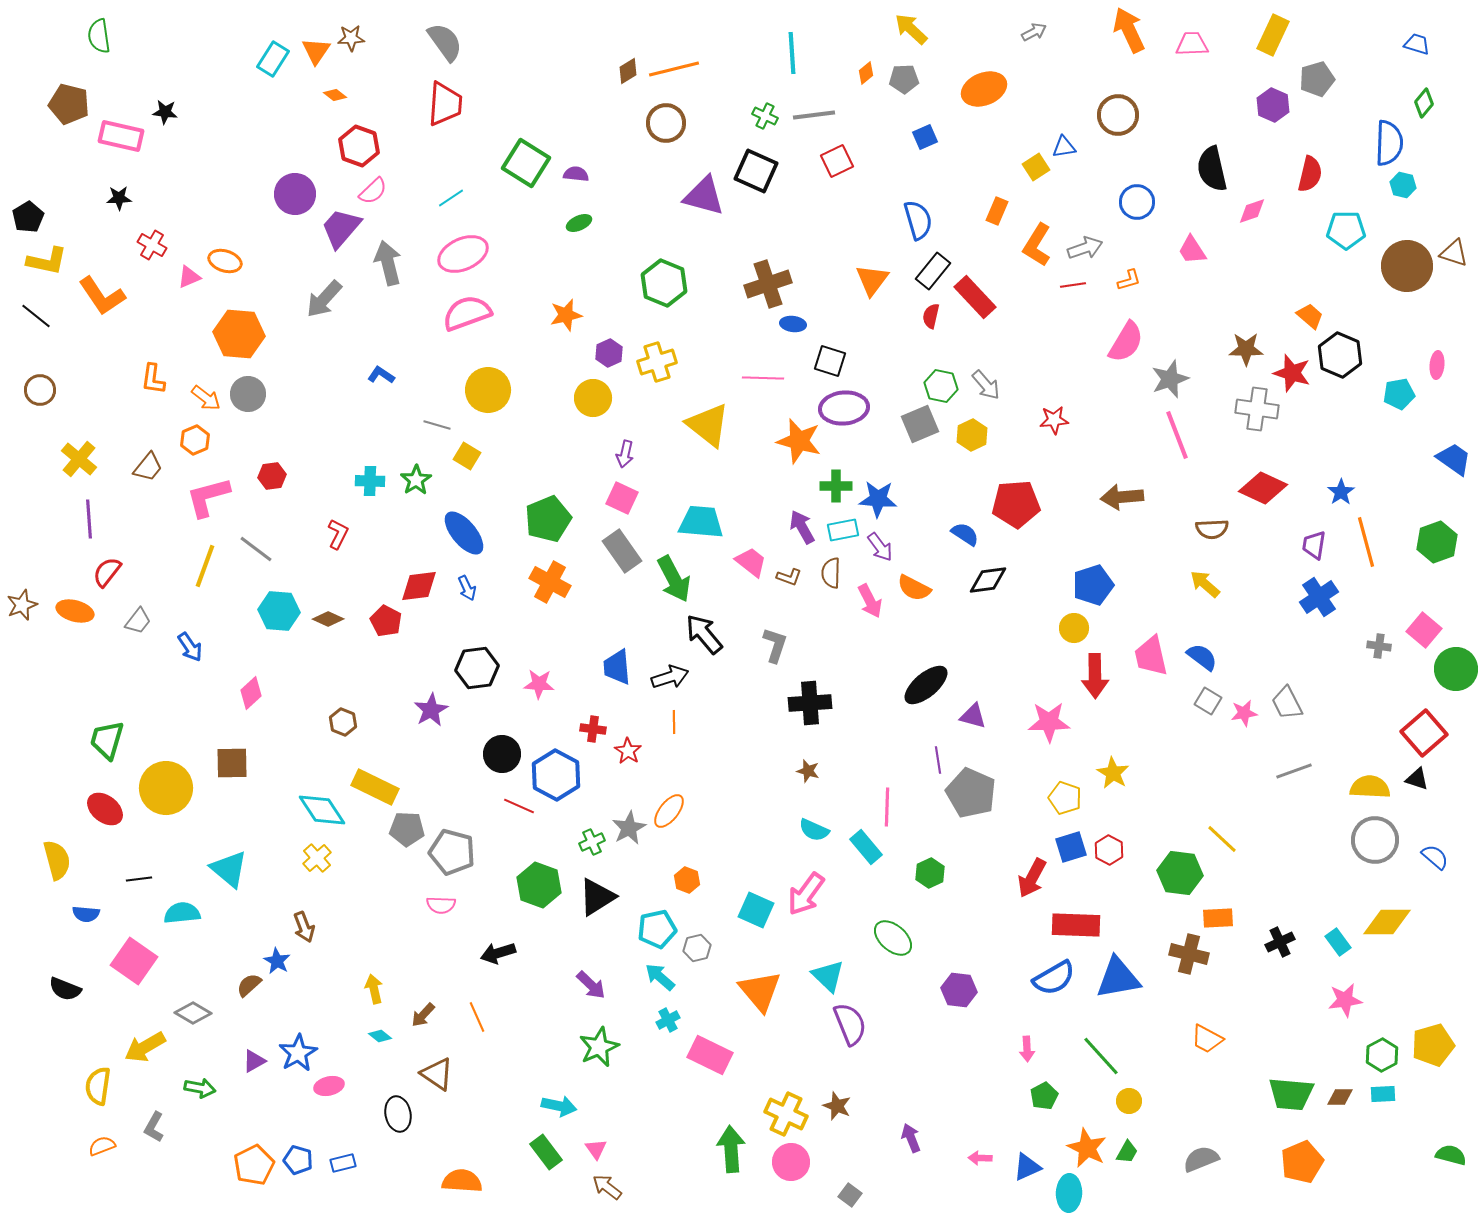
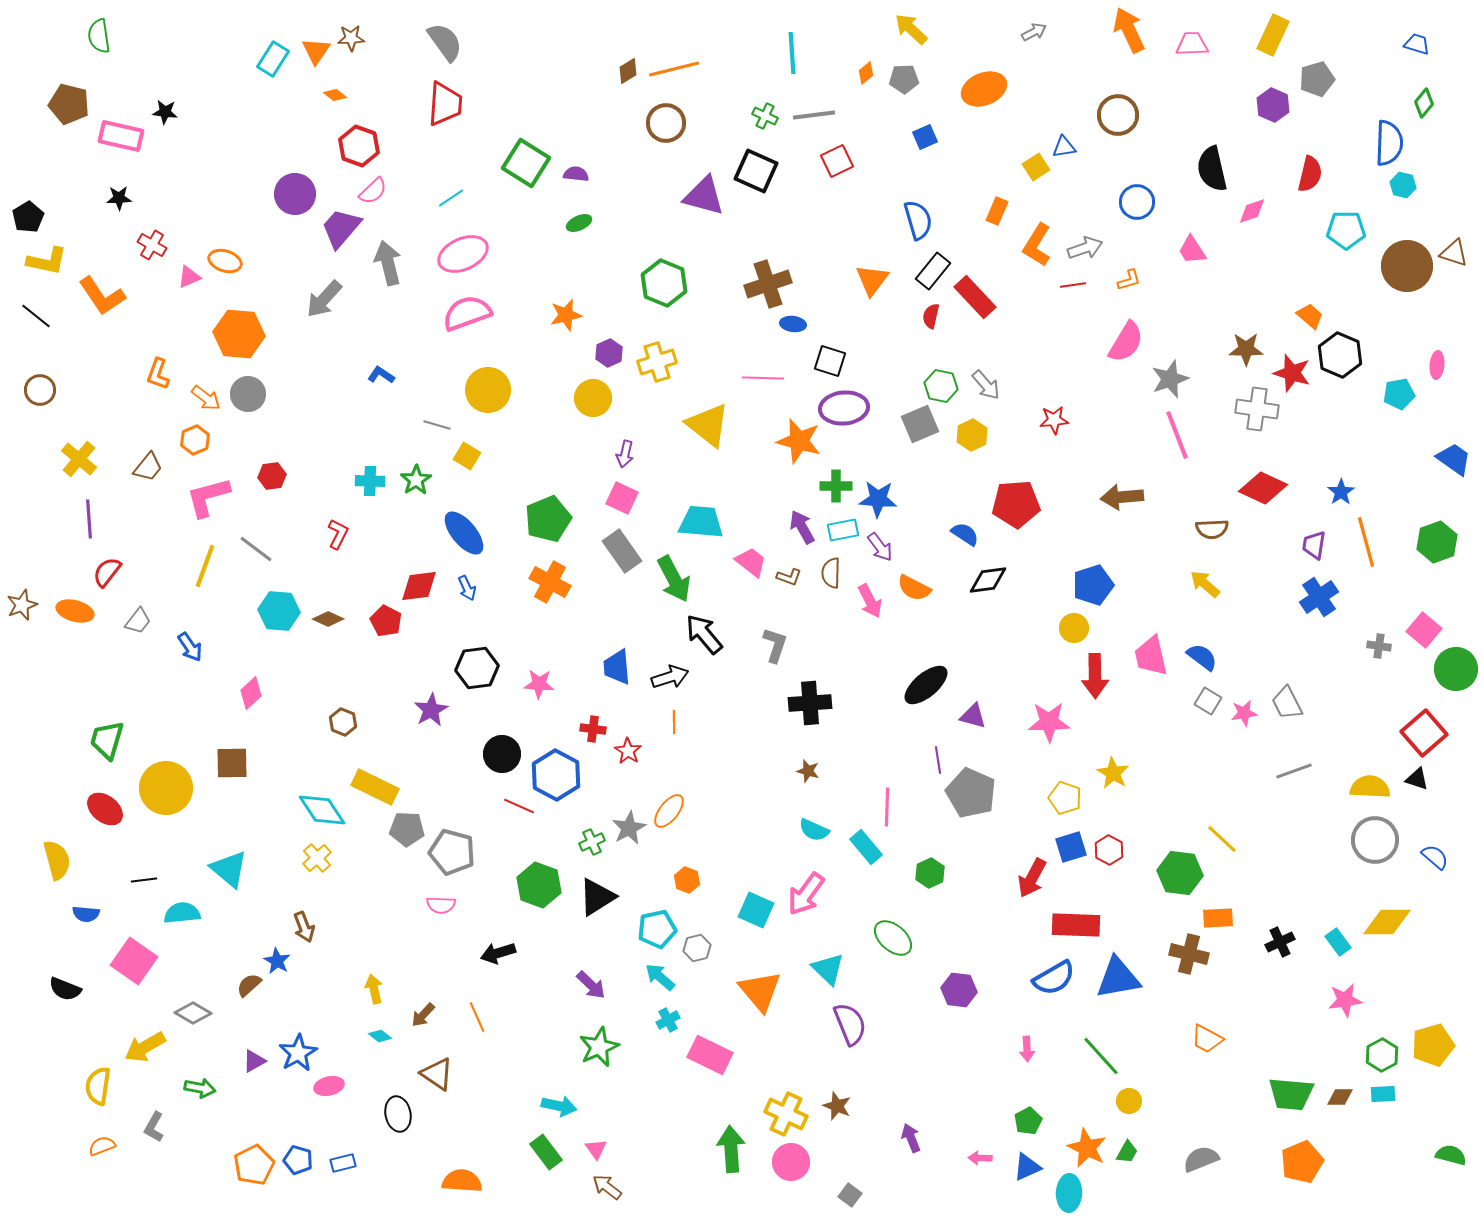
orange L-shape at (153, 379): moved 5 px right, 5 px up; rotated 12 degrees clockwise
black line at (139, 879): moved 5 px right, 1 px down
cyan triangle at (828, 976): moved 7 px up
green pentagon at (1044, 1096): moved 16 px left, 25 px down
